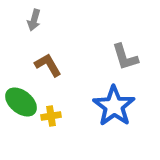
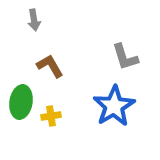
gray arrow: rotated 25 degrees counterclockwise
brown L-shape: moved 2 px right, 1 px down
green ellipse: rotated 60 degrees clockwise
blue star: rotated 6 degrees clockwise
